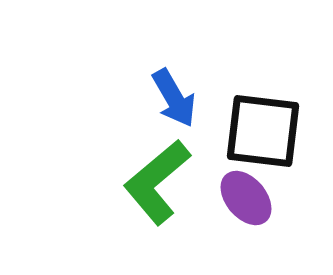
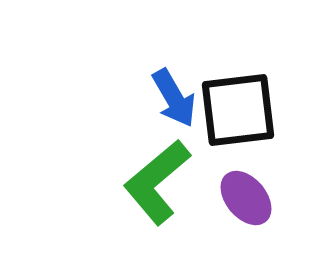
black square: moved 25 px left, 21 px up; rotated 14 degrees counterclockwise
